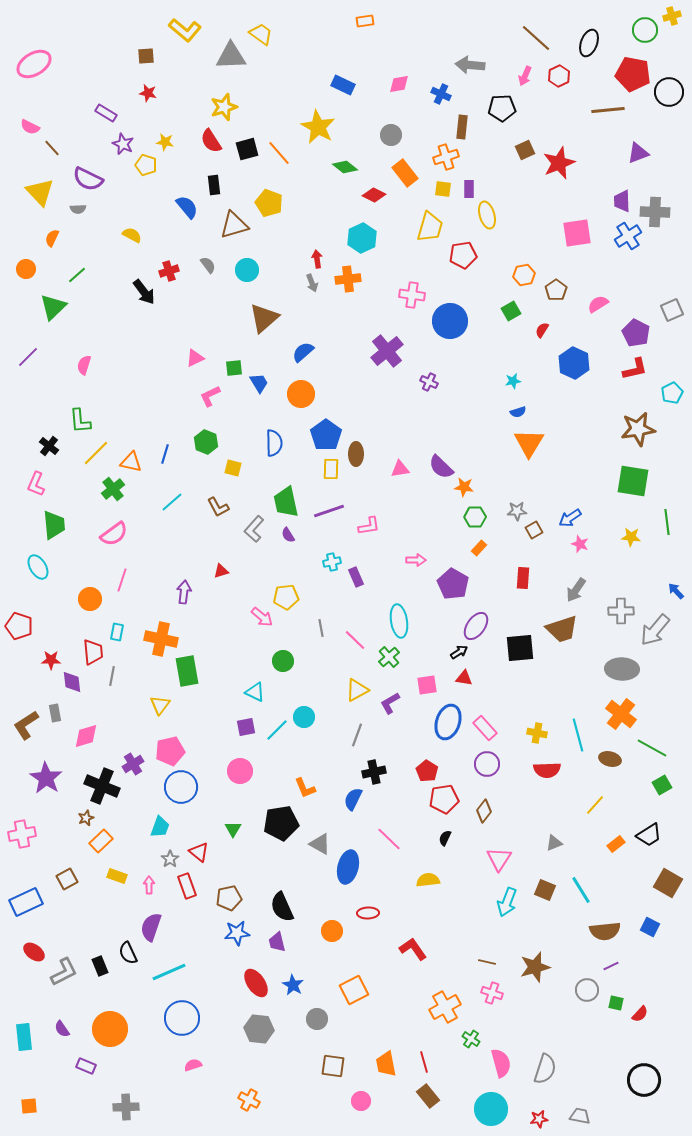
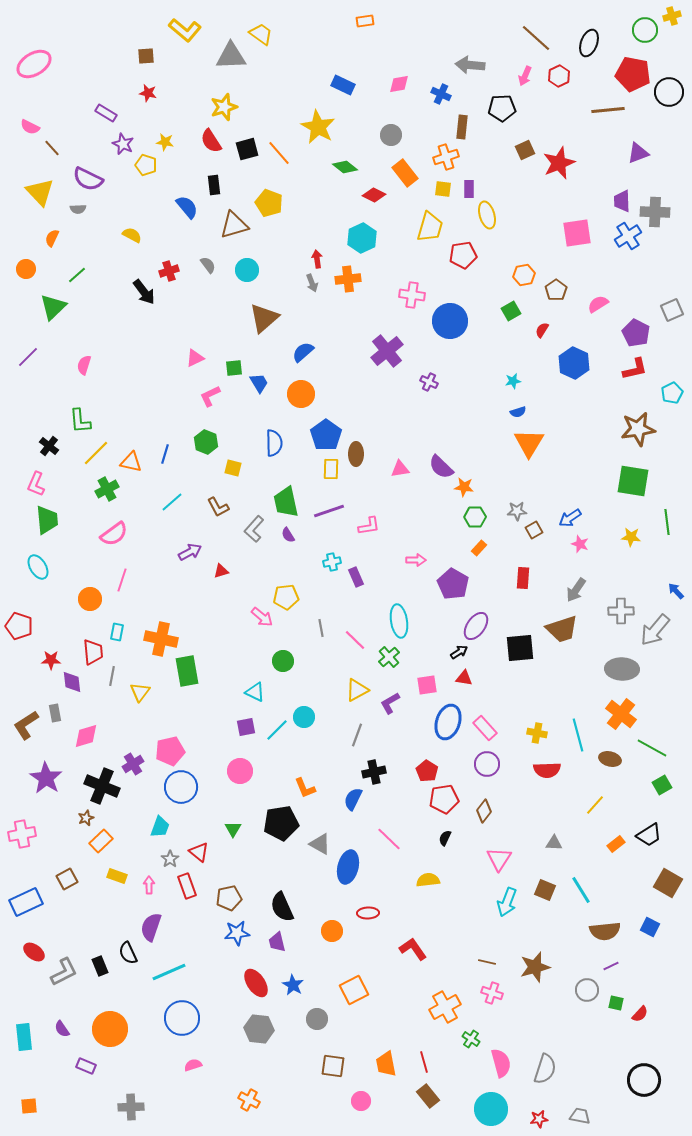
green cross at (113, 489): moved 6 px left; rotated 10 degrees clockwise
green trapezoid at (54, 525): moved 7 px left, 5 px up
purple arrow at (184, 592): moved 6 px right, 40 px up; rotated 55 degrees clockwise
yellow triangle at (160, 705): moved 20 px left, 13 px up
gray triangle at (554, 843): rotated 24 degrees clockwise
gray cross at (126, 1107): moved 5 px right
